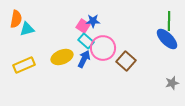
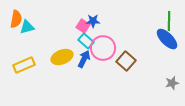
cyan triangle: moved 2 px up
